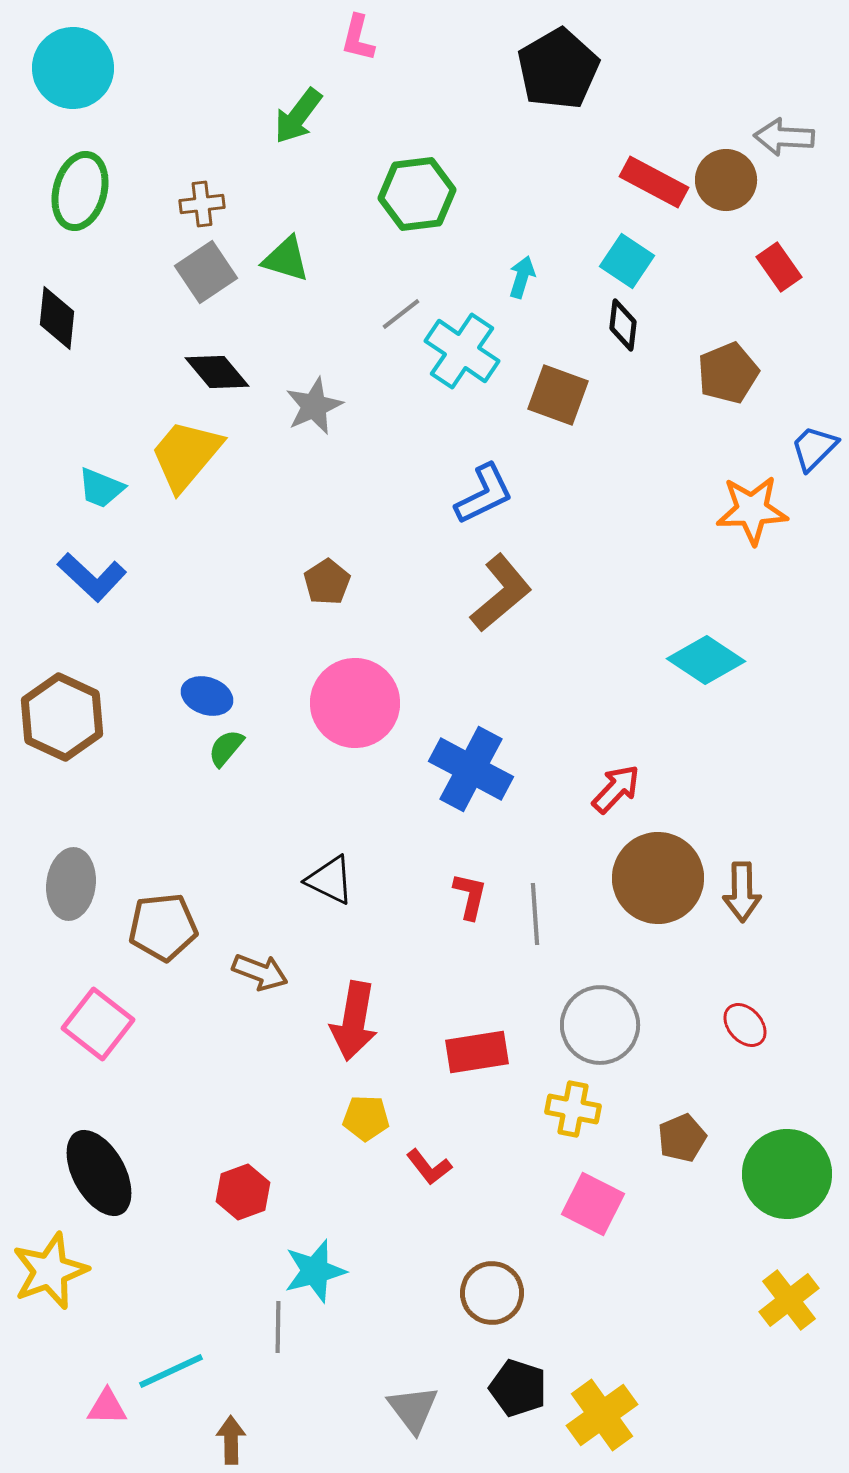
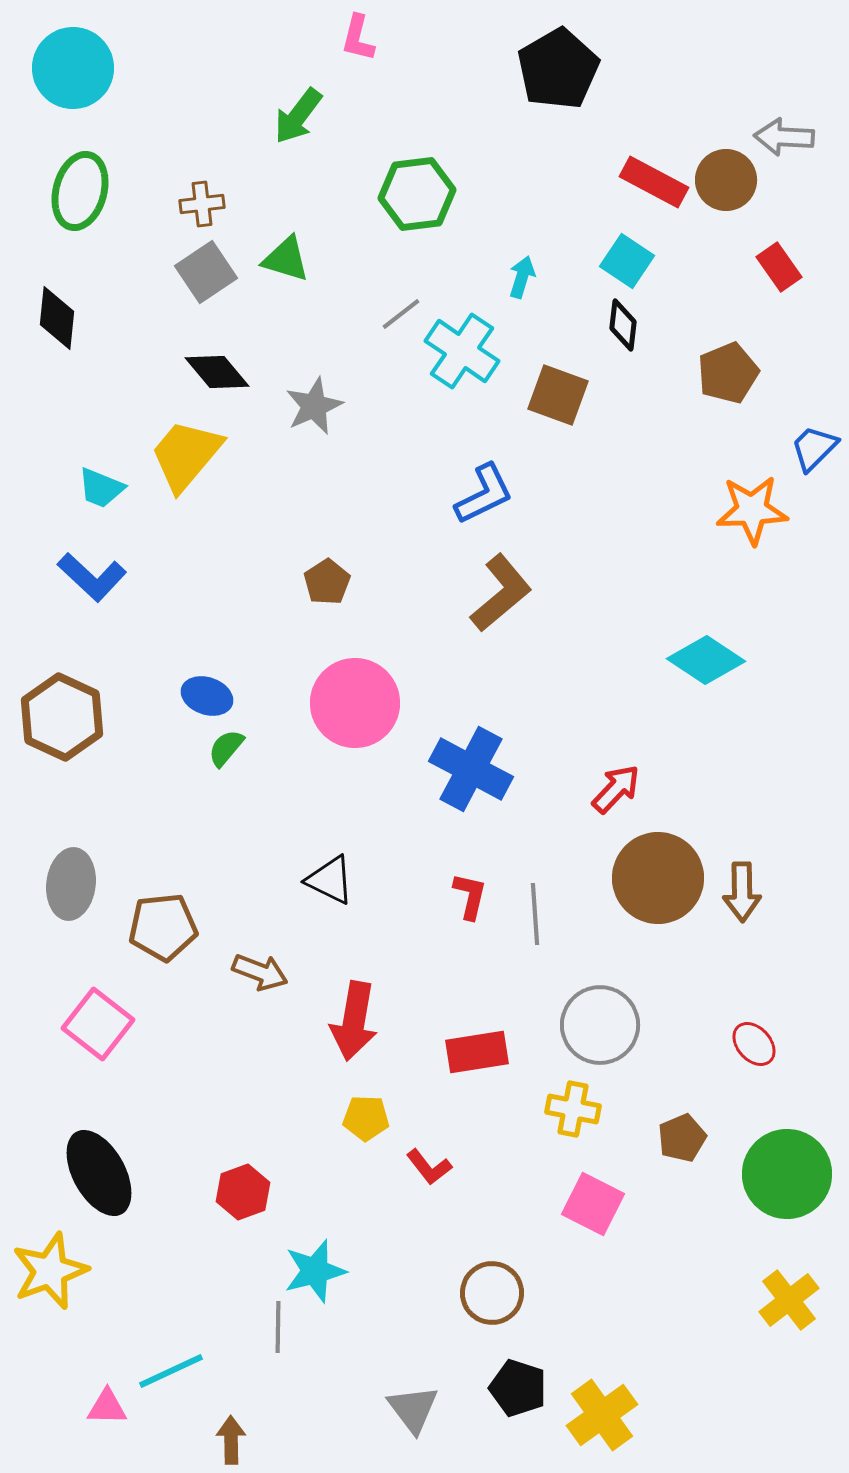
red ellipse at (745, 1025): moved 9 px right, 19 px down
